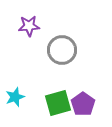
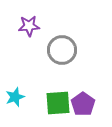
green square: rotated 12 degrees clockwise
